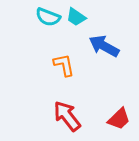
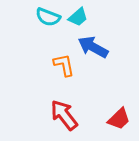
cyan trapezoid: moved 2 px right; rotated 75 degrees counterclockwise
blue arrow: moved 11 px left, 1 px down
red arrow: moved 3 px left, 1 px up
